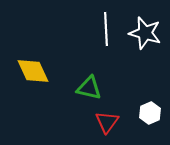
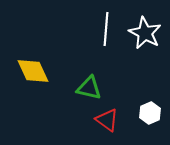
white line: rotated 8 degrees clockwise
white star: rotated 12 degrees clockwise
red triangle: moved 2 px up; rotated 30 degrees counterclockwise
